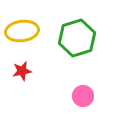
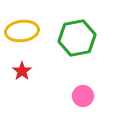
green hexagon: rotated 6 degrees clockwise
red star: rotated 24 degrees counterclockwise
